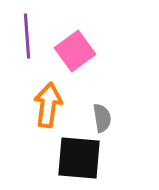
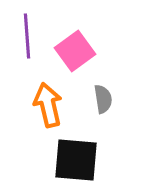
orange arrow: rotated 21 degrees counterclockwise
gray semicircle: moved 1 px right, 19 px up
black square: moved 3 px left, 2 px down
